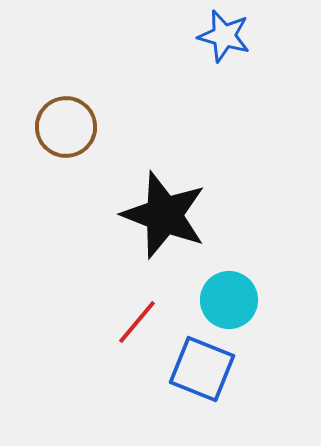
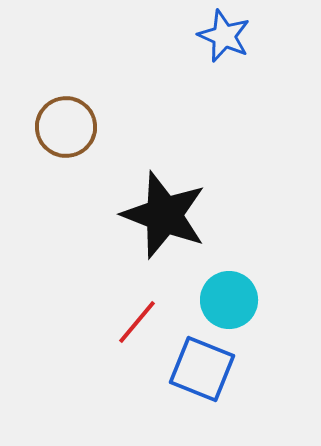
blue star: rotated 8 degrees clockwise
